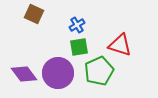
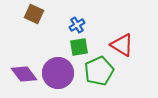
red triangle: moved 2 px right; rotated 15 degrees clockwise
